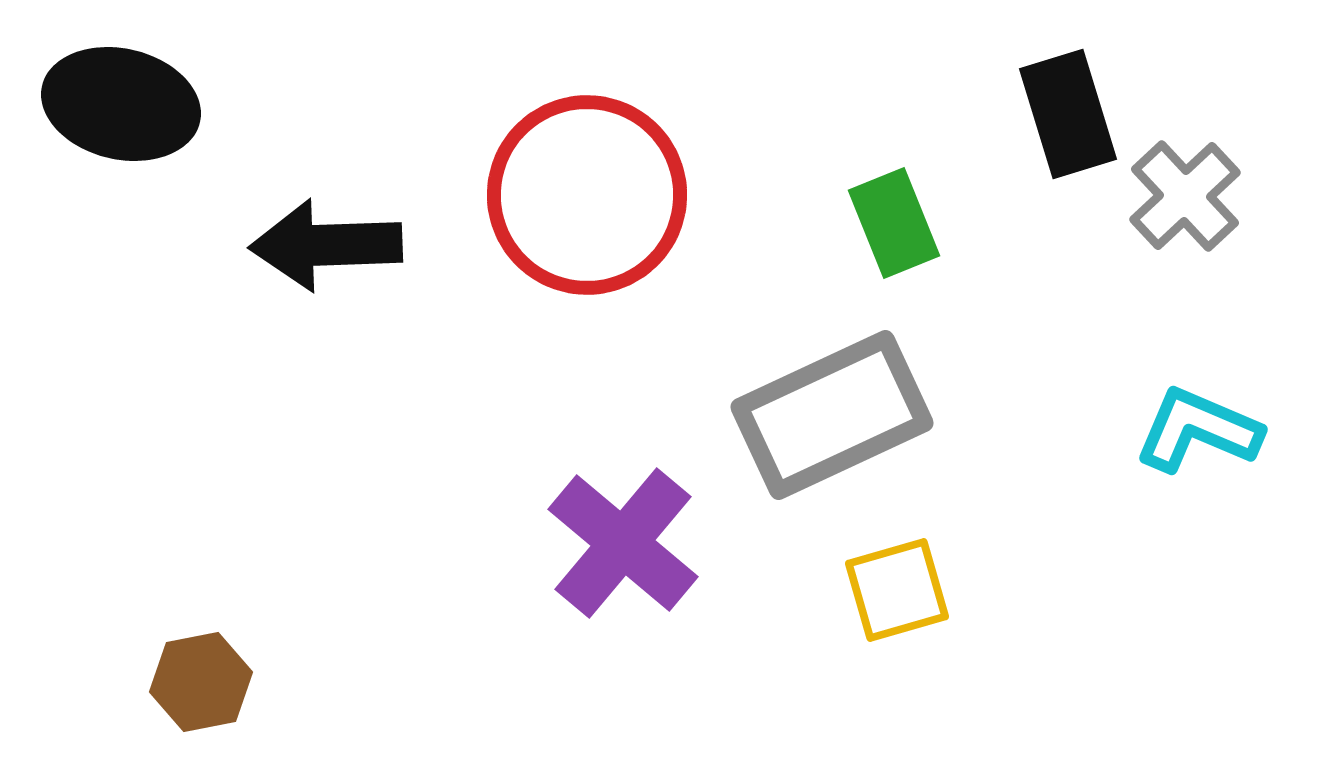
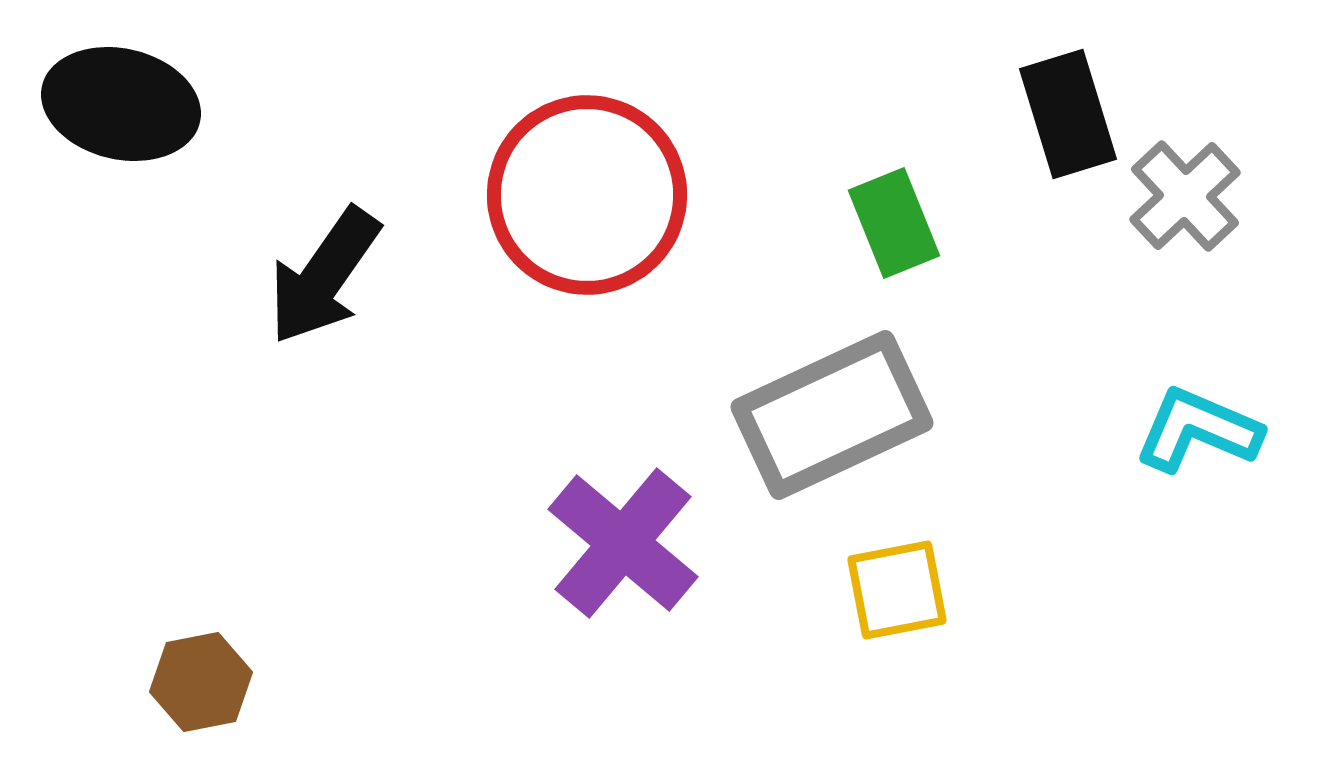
black arrow: moved 2 px left, 31 px down; rotated 53 degrees counterclockwise
yellow square: rotated 5 degrees clockwise
